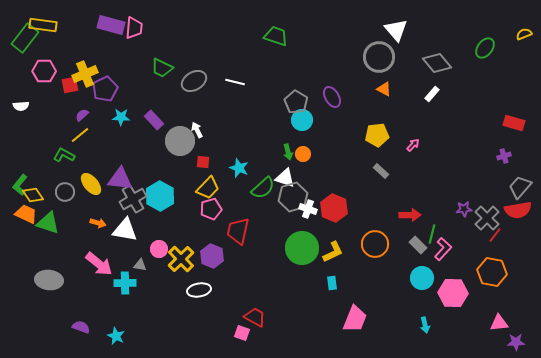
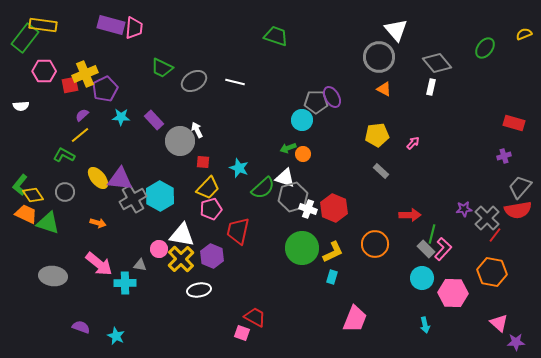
white rectangle at (432, 94): moved 1 px left, 7 px up; rotated 28 degrees counterclockwise
gray pentagon at (296, 102): moved 20 px right; rotated 30 degrees counterclockwise
pink arrow at (413, 145): moved 2 px up
green arrow at (288, 152): moved 4 px up; rotated 84 degrees clockwise
yellow ellipse at (91, 184): moved 7 px right, 6 px up
white triangle at (125, 230): moved 57 px right, 5 px down
gray rectangle at (418, 245): moved 8 px right, 4 px down
gray ellipse at (49, 280): moved 4 px right, 4 px up
cyan rectangle at (332, 283): moved 6 px up; rotated 24 degrees clockwise
pink triangle at (499, 323): rotated 48 degrees clockwise
